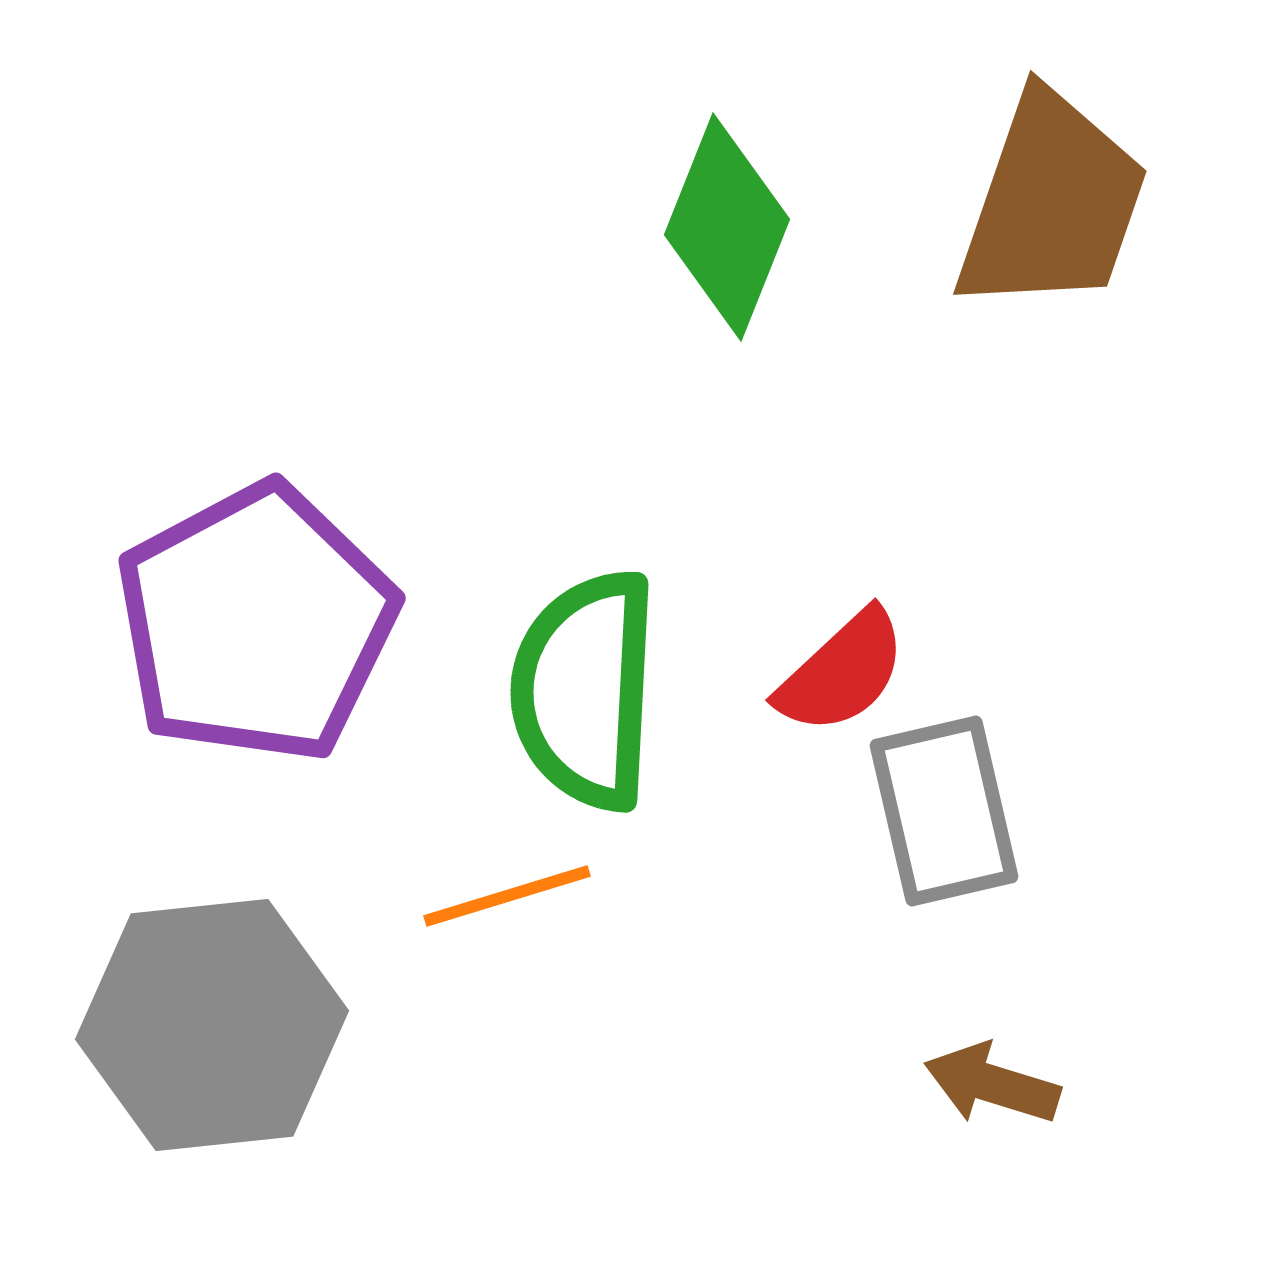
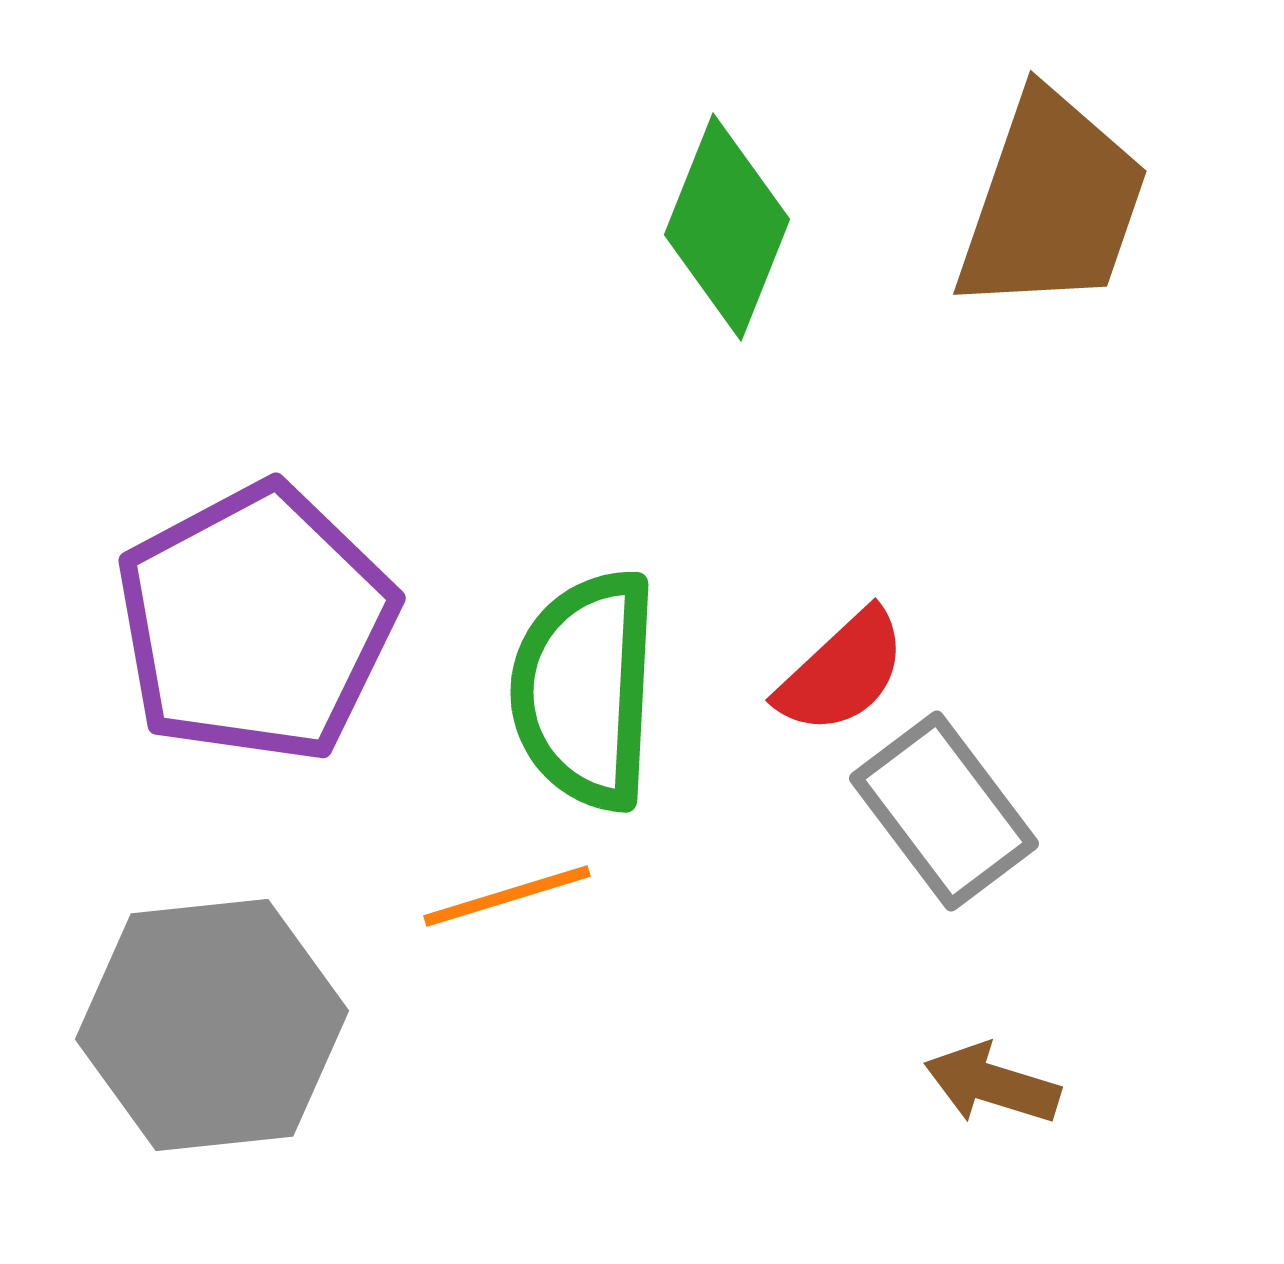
gray rectangle: rotated 24 degrees counterclockwise
